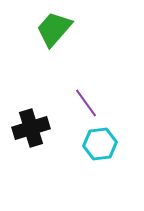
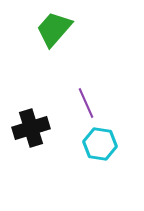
purple line: rotated 12 degrees clockwise
cyan hexagon: rotated 16 degrees clockwise
